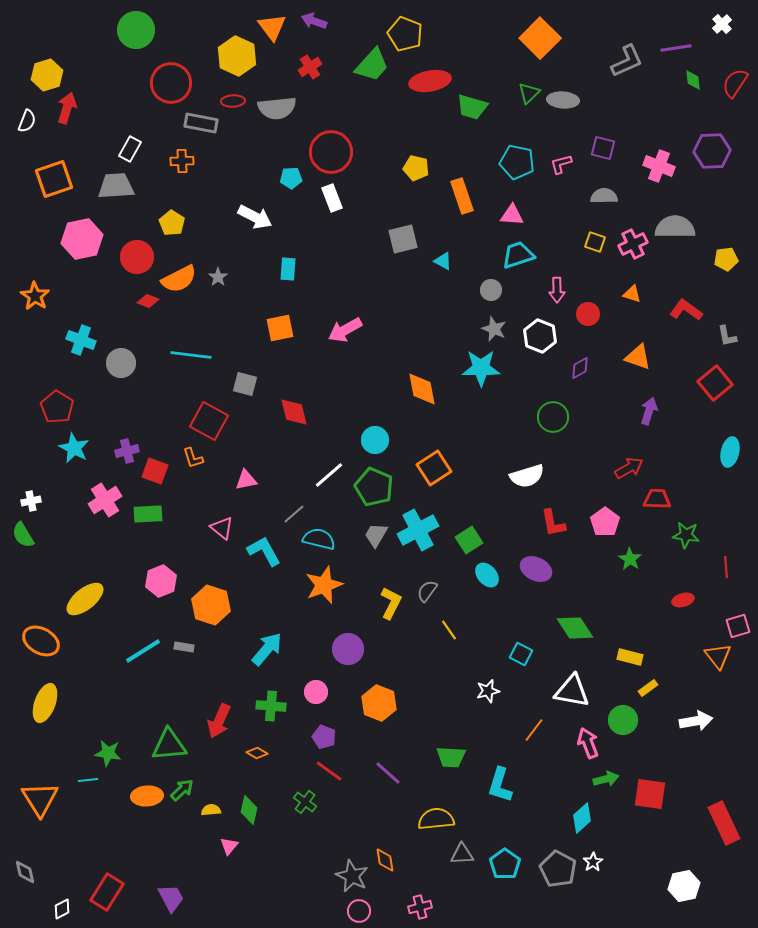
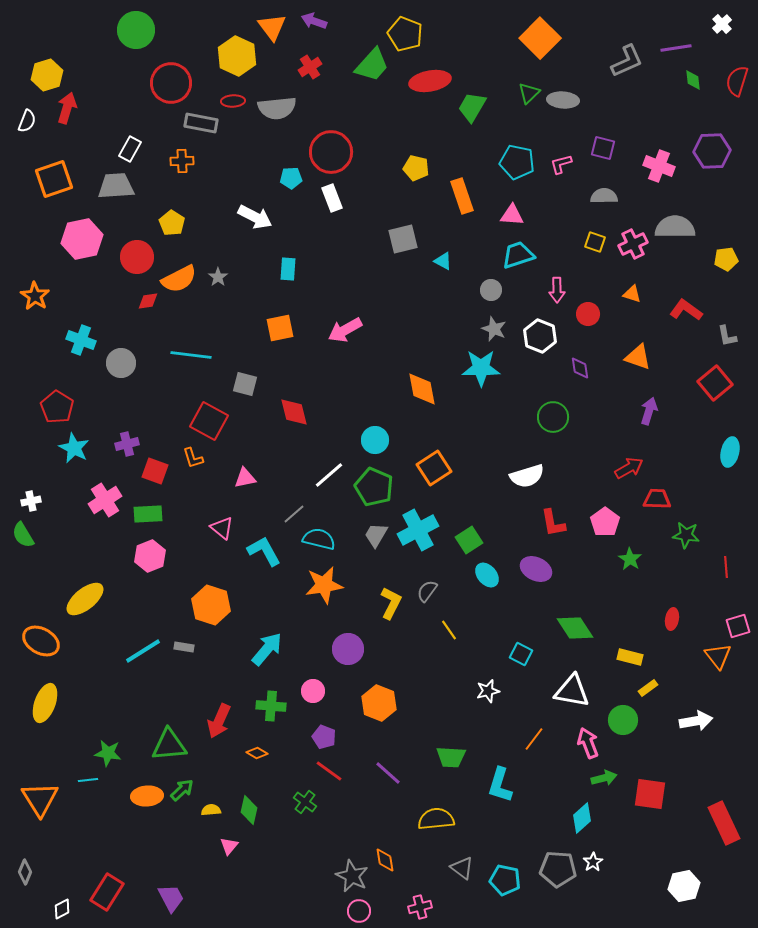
red semicircle at (735, 83): moved 2 px right, 2 px up; rotated 16 degrees counterclockwise
green trapezoid at (472, 107): rotated 104 degrees clockwise
red diamond at (148, 301): rotated 30 degrees counterclockwise
purple diamond at (580, 368): rotated 70 degrees counterclockwise
purple cross at (127, 451): moved 7 px up
pink triangle at (246, 480): moved 1 px left, 2 px up
pink hexagon at (161, 581): moved 11 px left, 25 px up
orange star at (324, 585): rotated 12 degrees clockwise
red ellipse at (683, 600): moved 11 px left, 19 px down; rotated 65 degrees counterclockwise
pink circle at (316, 692): moved 3 px left, 1 px up
orange line at (534, 730): moved 9 px down
green arrow at (606, 779): moved 2 px left, 1 px up
gray triangle at (462, 854): moved 14 px down; rotated 40 degrees clockwise
cyan pentagon at (505, 864): moved 16 px down; rotated 24 degrees counterclockwise
gray pentagon at (558, 869): rotated 24 degrees counterclockwise
gray diamond at (25, 872): rotated 35 degrees clockwise
